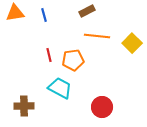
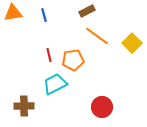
orange triangle: moved 2 px left
orange line: rotated 30 degrees clockwise
cyan trapezoid: moved 5 px left, 4 px up; rotated 55 degrees counterclockwise
